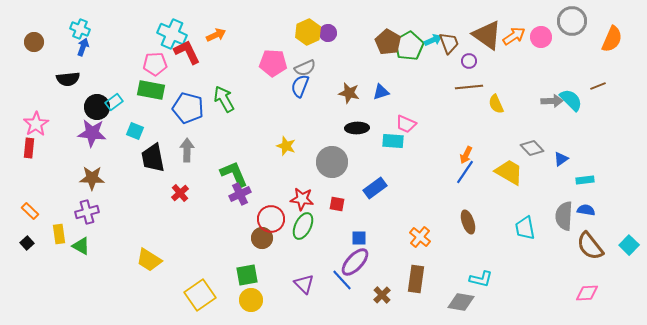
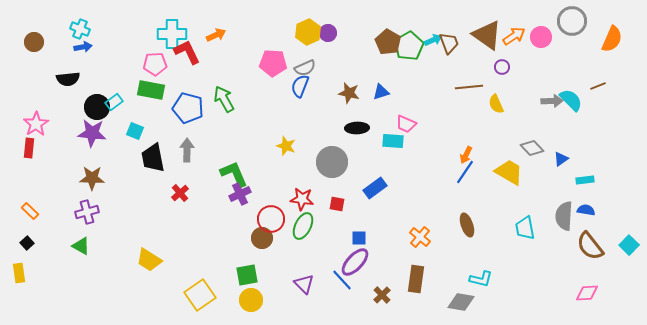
cyan cross at (172, 34): rotated 24 degrees counterclockwise
blue arrow at (83, 47): rotated 60 degrees clockwise
purple circle at (469, 61): moved 33 px right, 6 px down
brown ellipse at (468, 222): moved 1 px left, 3 px down
yellow rectangle at (59, 234): moved 40 px left, 39 px down
